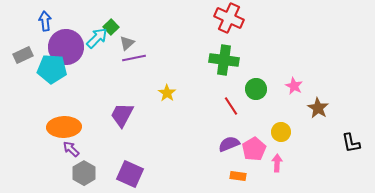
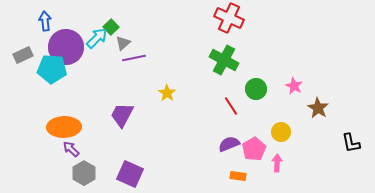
gray triangle: moved 4 px left
green cross: rotated 20 degrees clockwise
